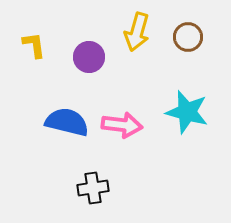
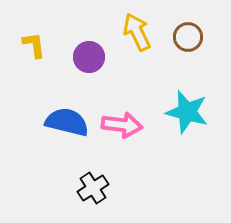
yellow arrow: rotated 138 degrees clockwise
black cross: rotated 24 degrees counterclockwise
